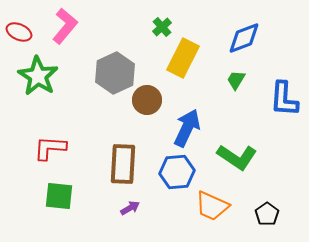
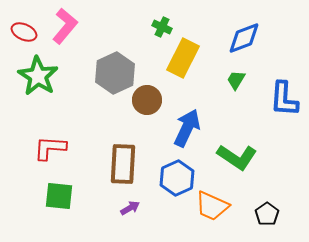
green cross: rotated 24 degrees counterclockwise
red ellipse: moved 5 px right
blue hexagon: moved 6 px down; rotated 20 degrees counterclockwise
